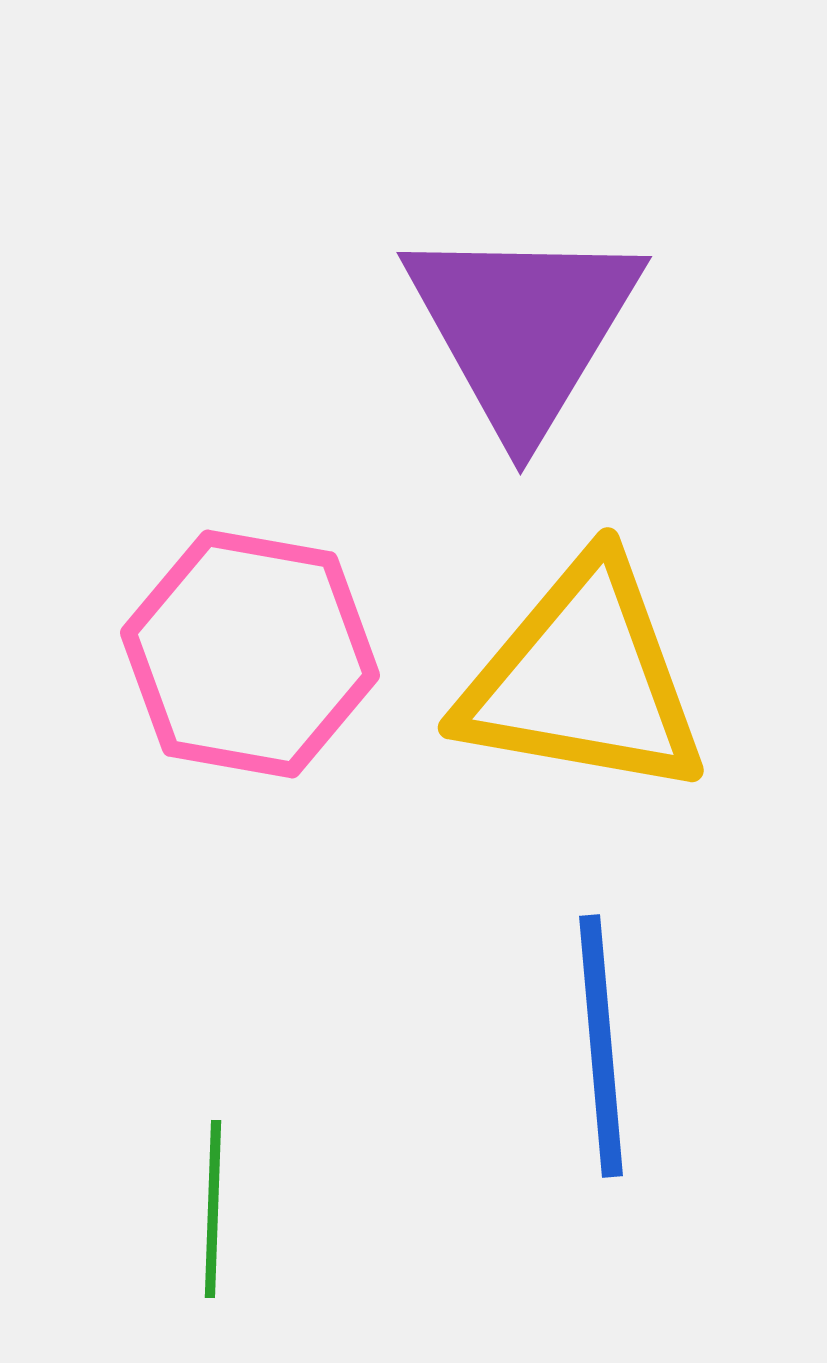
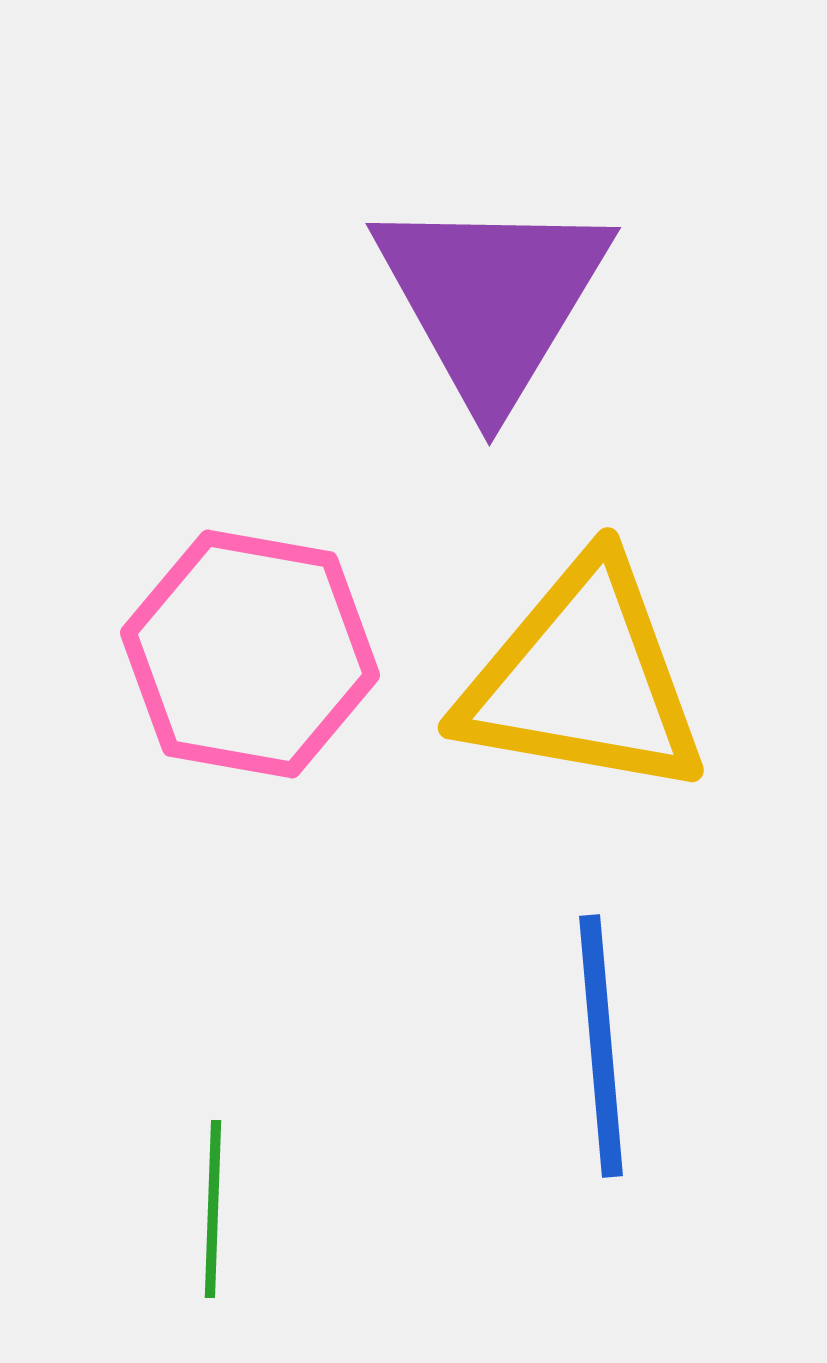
purple triangle: moved 31 px left, 29 px up
